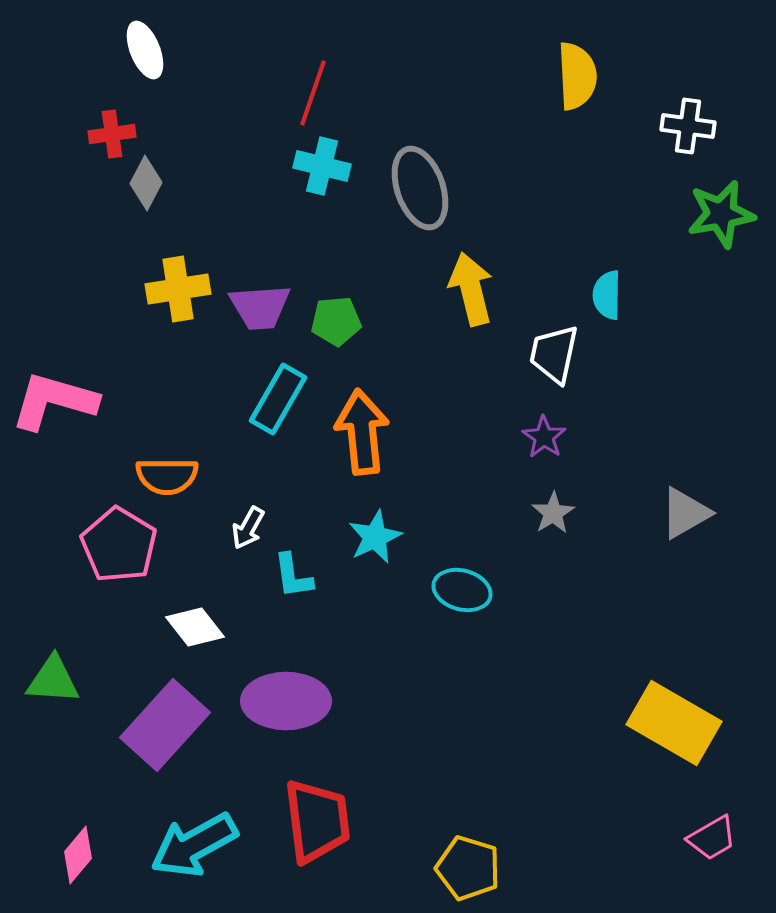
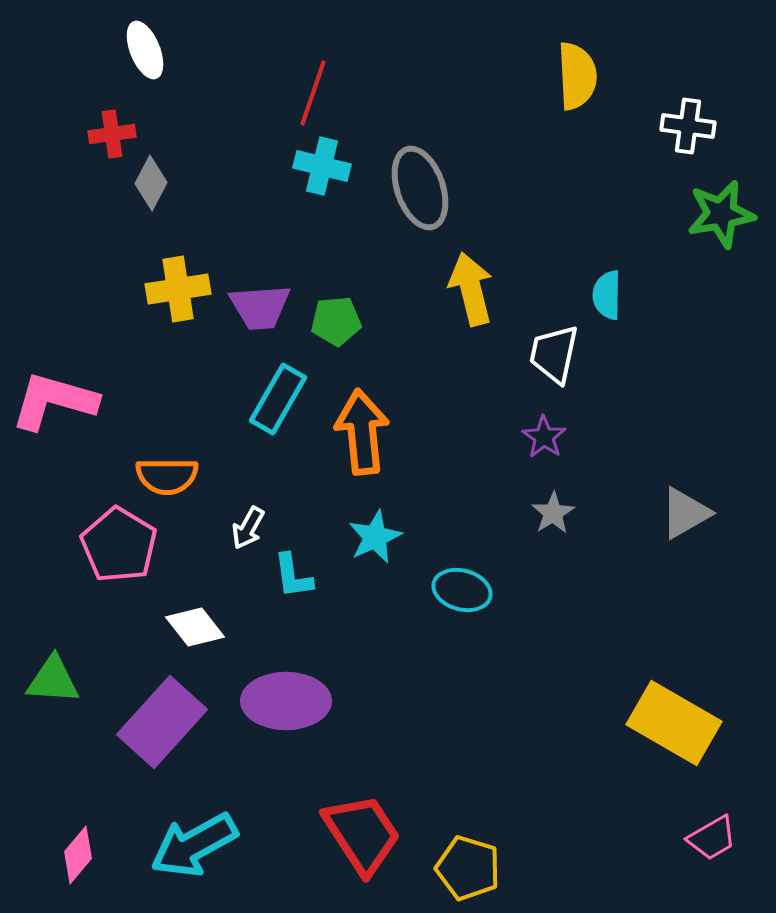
gray diamond: moved 5 px right
purple rectangle: moved 3 px left, 3 px up
red trapezoid: moved 45 px right, 13 px down; rotated 26 degrees counterclockwise
